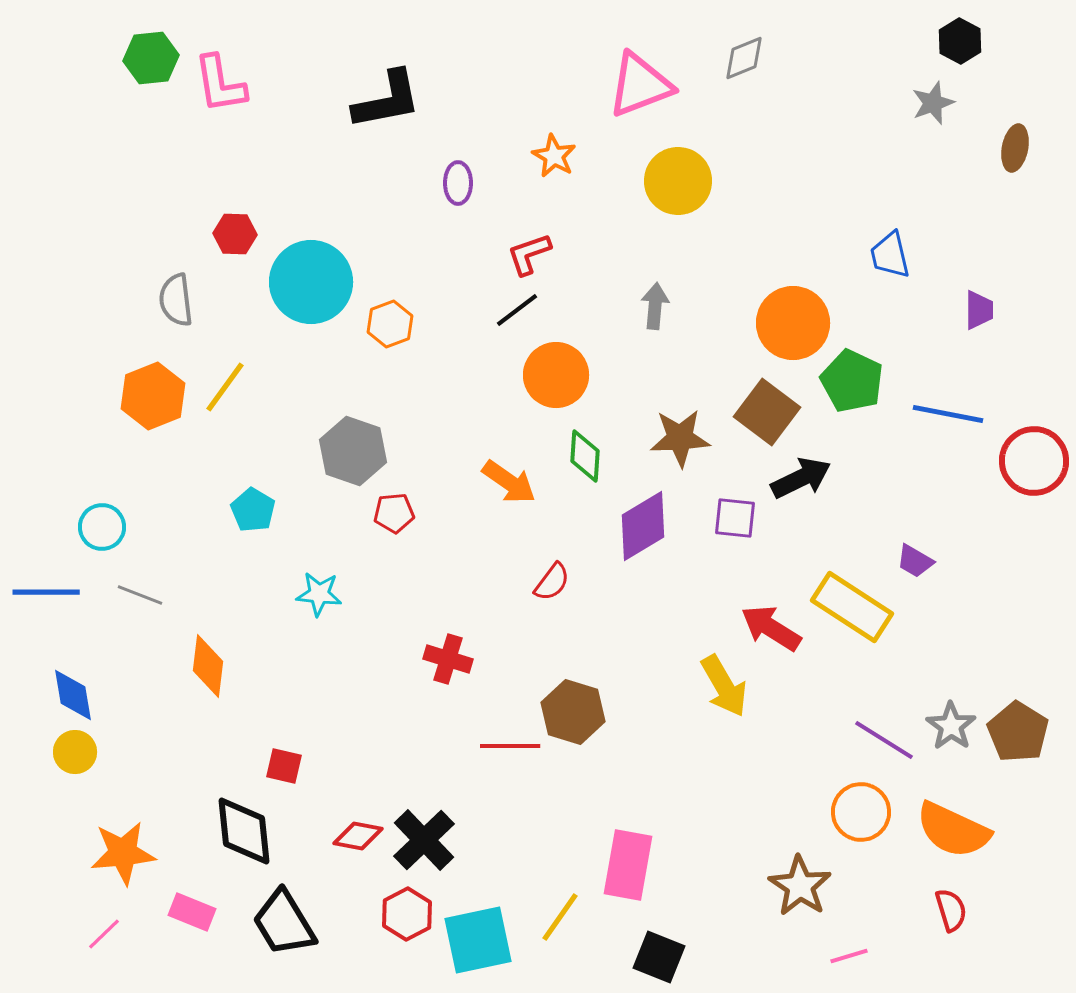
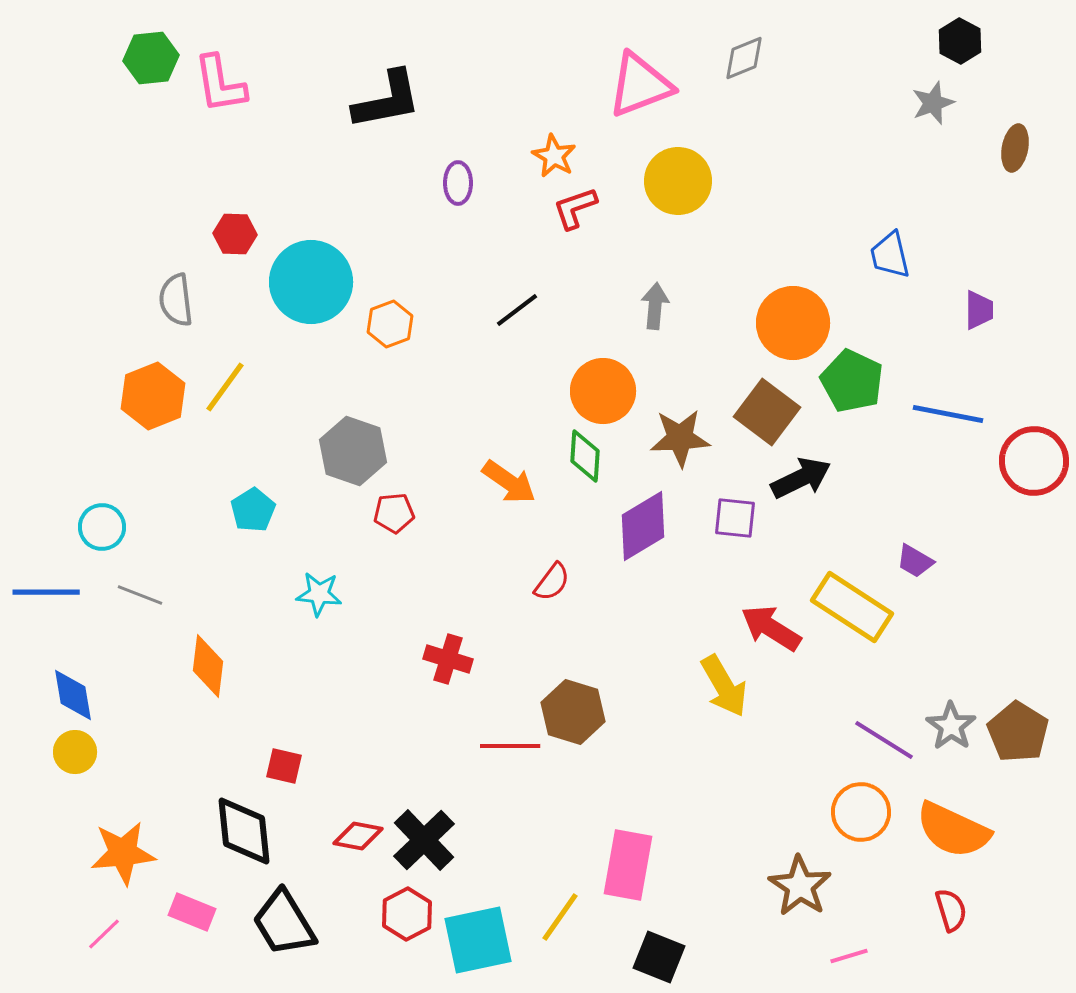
red L-shape at (529, 254): moved 46 px right, 46 px up
orange circle at (556, 375): moved 47 px right, 16 px down
cyan pentagon at (253, 510): rotated 9 degrees clockwise
